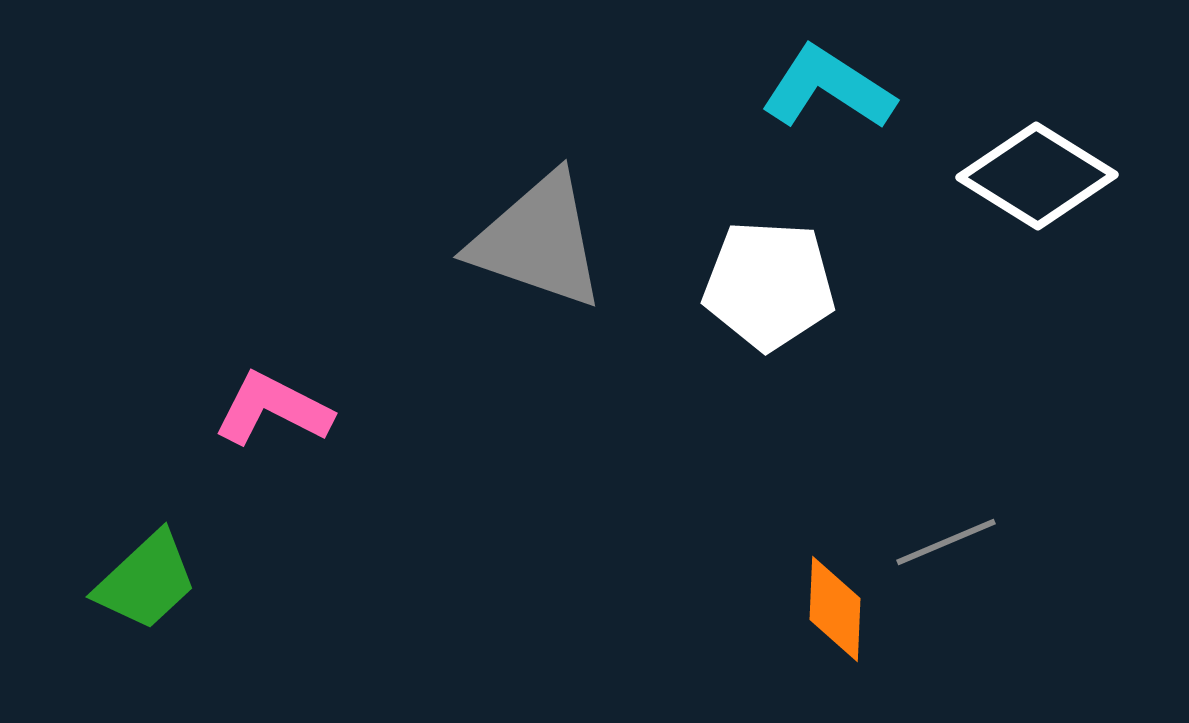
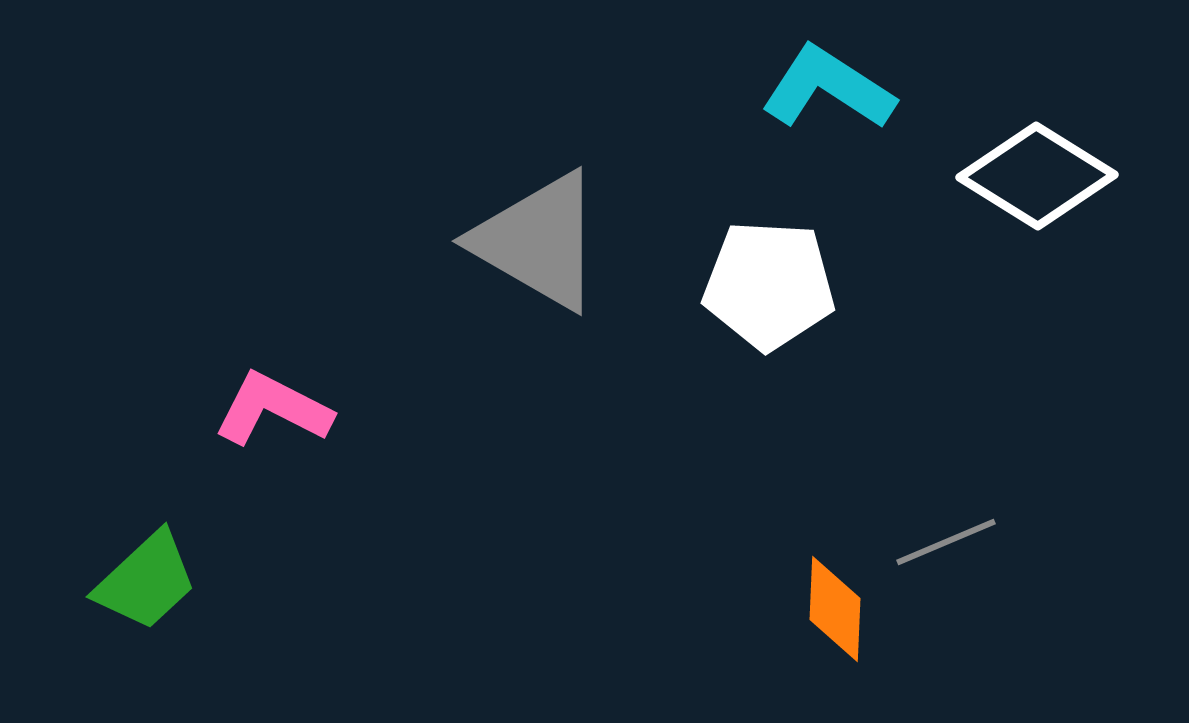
gray triangle: rotated 11 degrees clockwise
